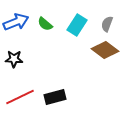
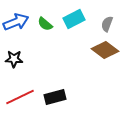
cyan rectangle: moved 3 px left, 6 px up; rotated 30 degrees clockwise
